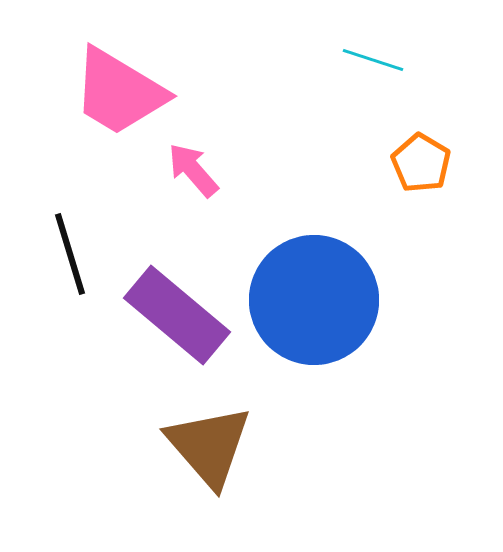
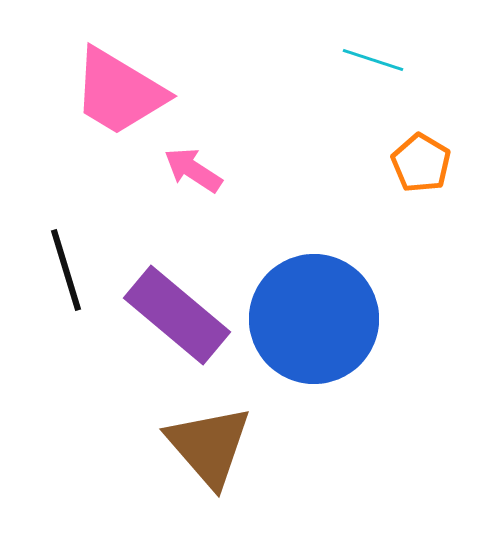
pink arrow: rotated 16 degrees counterclockwise
black line: moved 4 px left, 16 px down
blue circle: moved 19 px down
